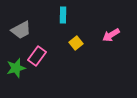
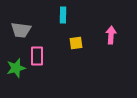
gray trapezoid: rotated 35 degrees clockwise
pink arrow: rotated 126 degrees clockwise
yellow square: rotated 32 degrees clockwise
pink rectangle: rotated 36 degrees counterclockwise
